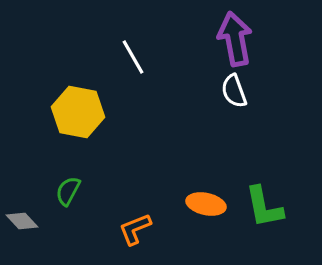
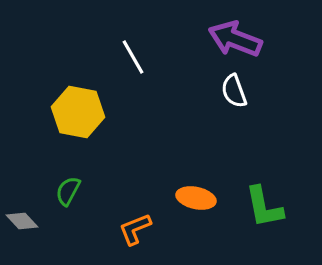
purple arrow: rotated 58 degrees counterclockwise
orange ellipse: moved 10 px left, 6 px up
